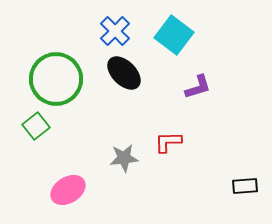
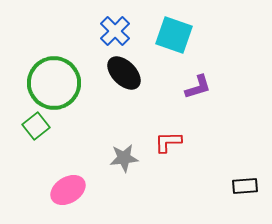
cyan square: rotated 18 degrees counterclockwise
green circle: moved 2 px left, 4 px down
